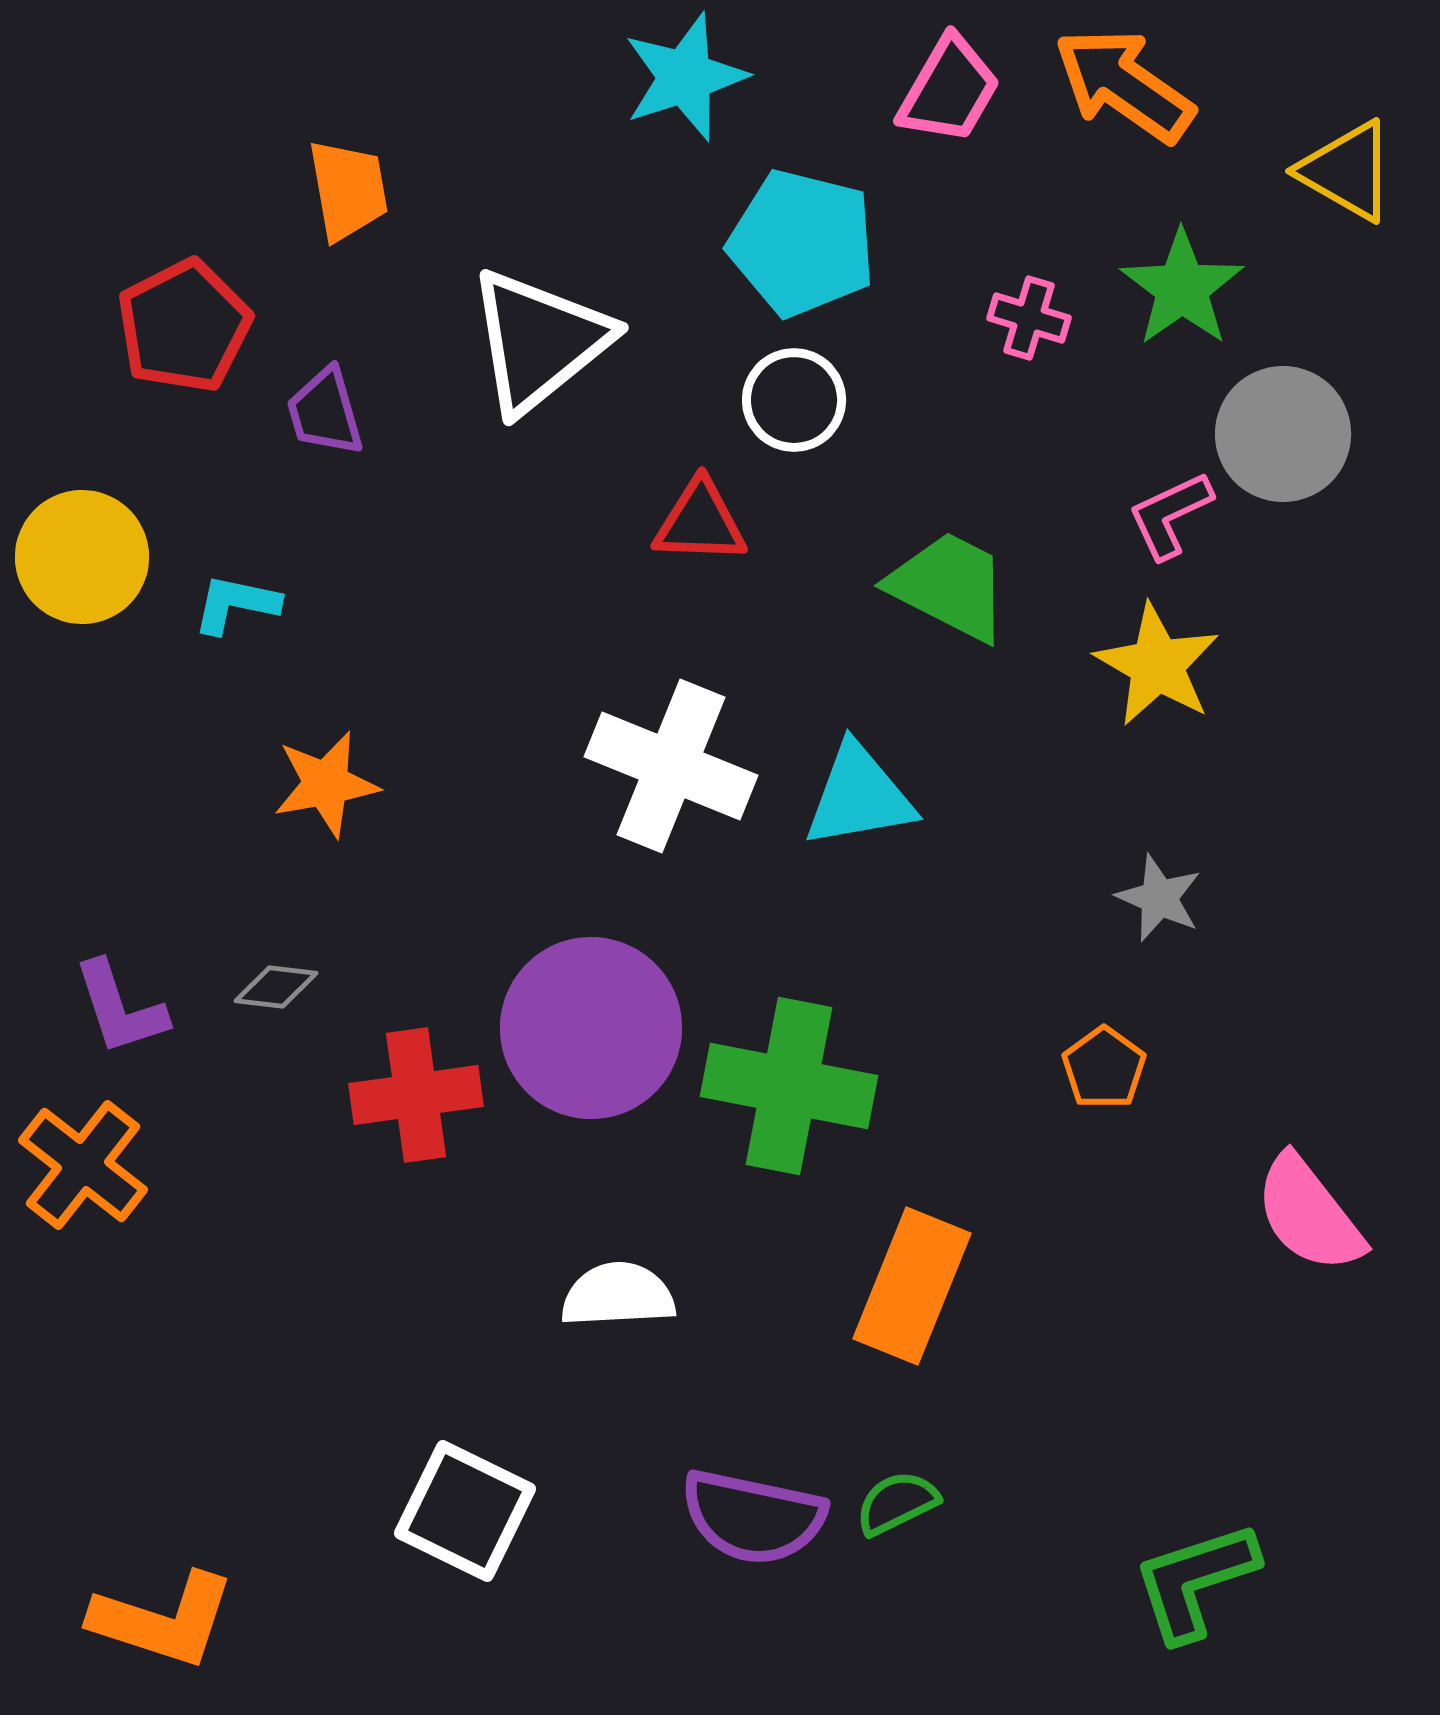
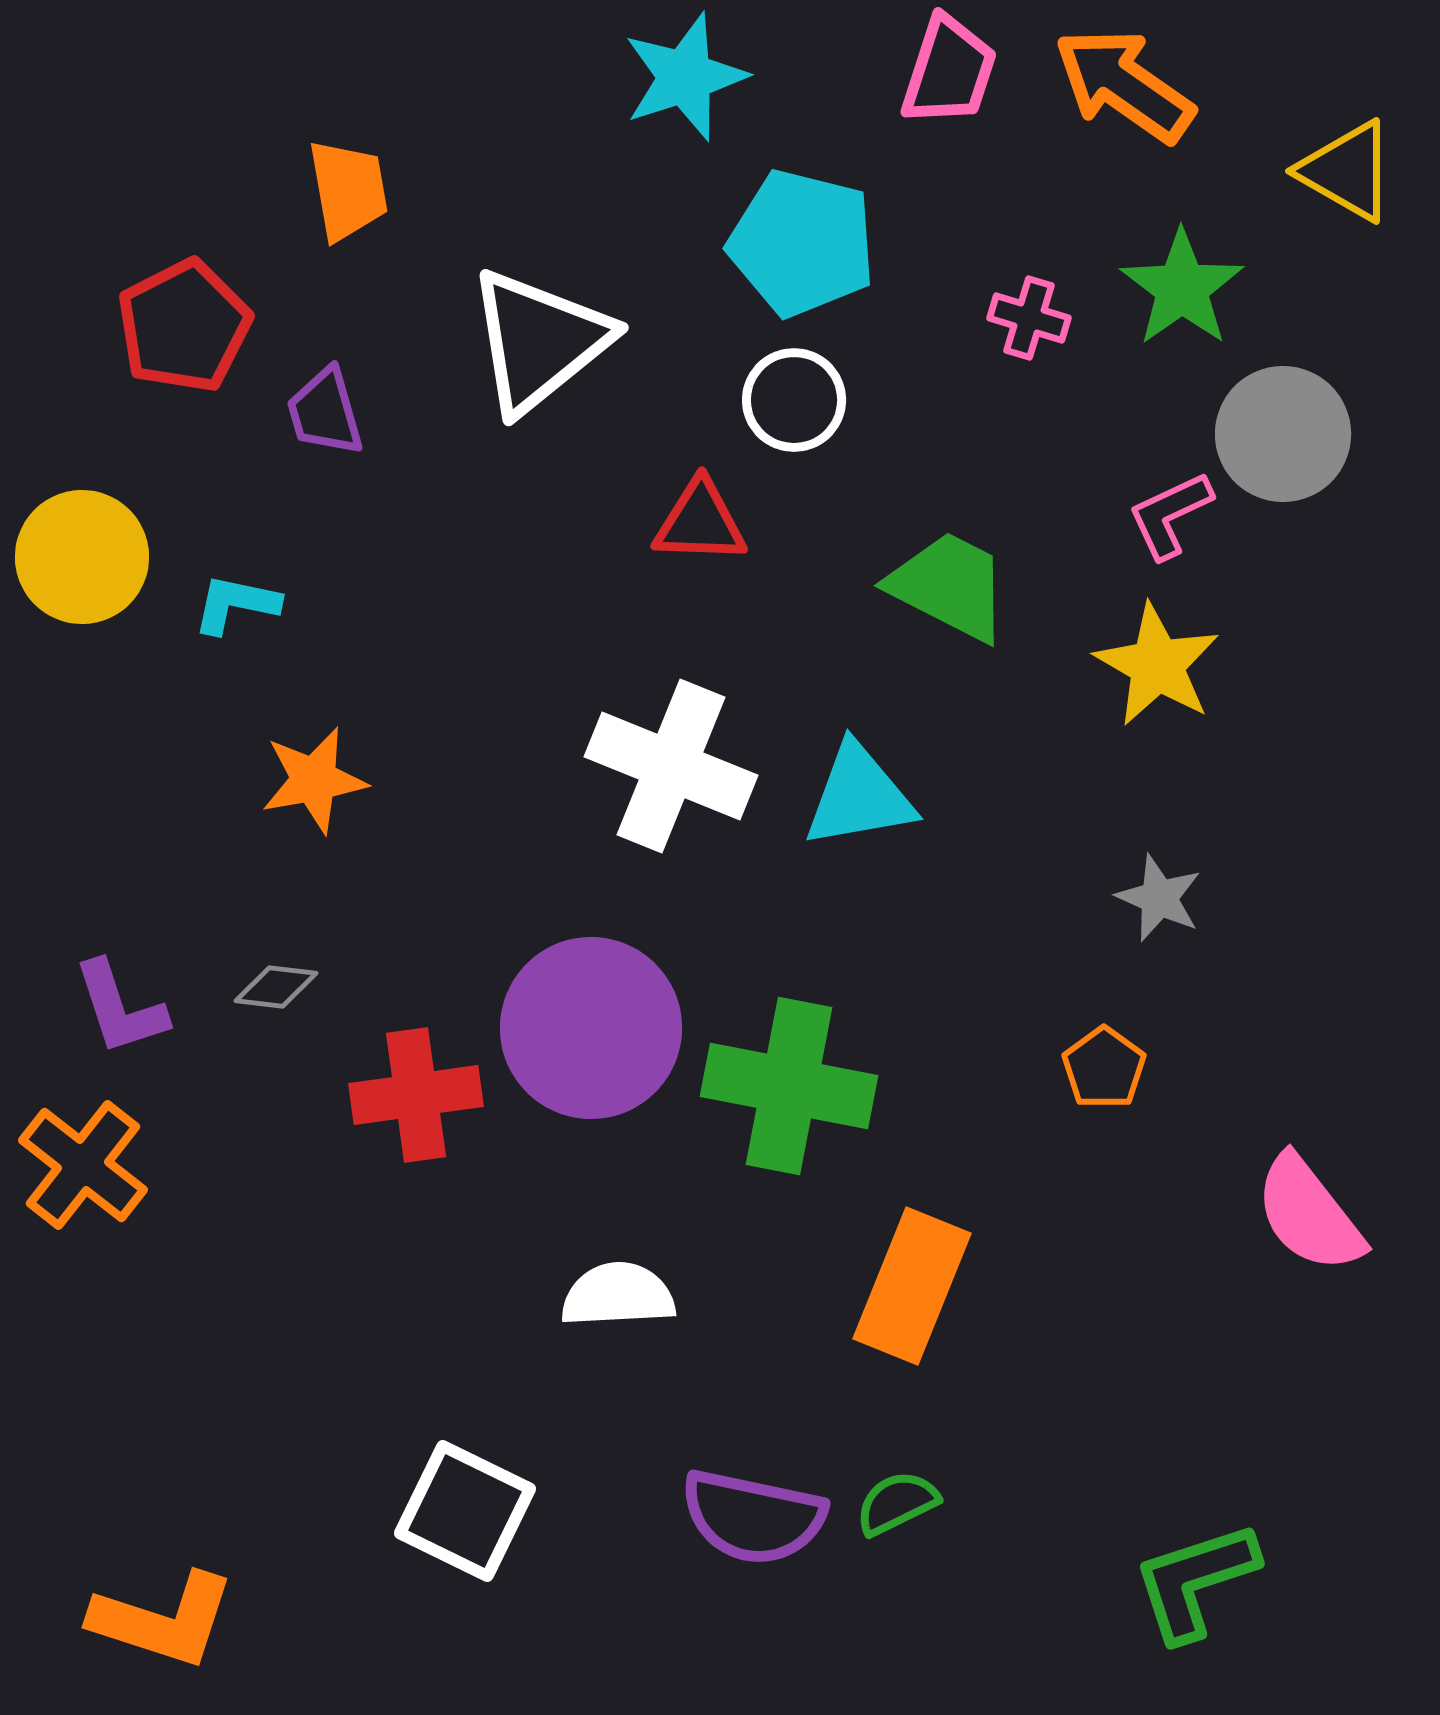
pink trapezoid: moved 19 px up; rotated 12 degrees counterclockwise
orange star: moved 12 px left, 4 px up
